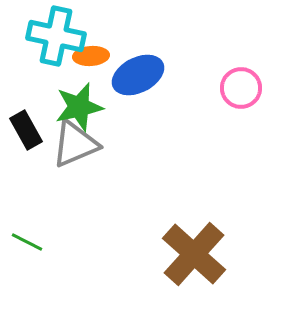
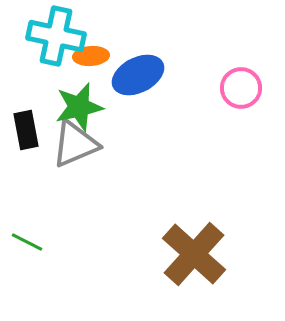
black rectangle: rotated 18 degrees clockwise
